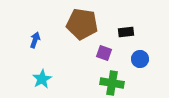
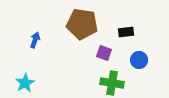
blue circle: moved 1 px left, 1 px down
cyan star: moved 17 px left, 4 px down
